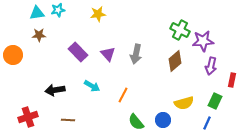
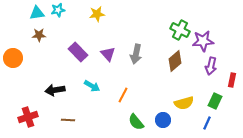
yellow star: moved 1 px left
orange circle: moved 3 px down
